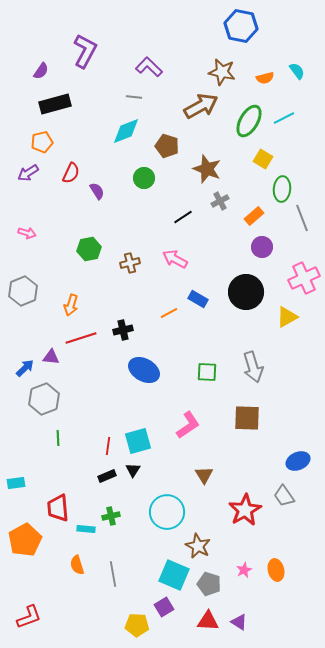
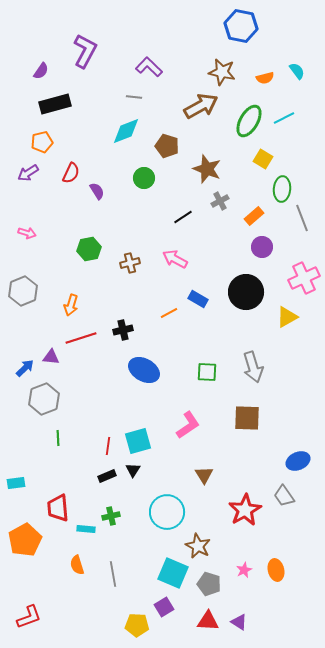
cyan square at (174, 575): moved 1 px left, 2 px up
